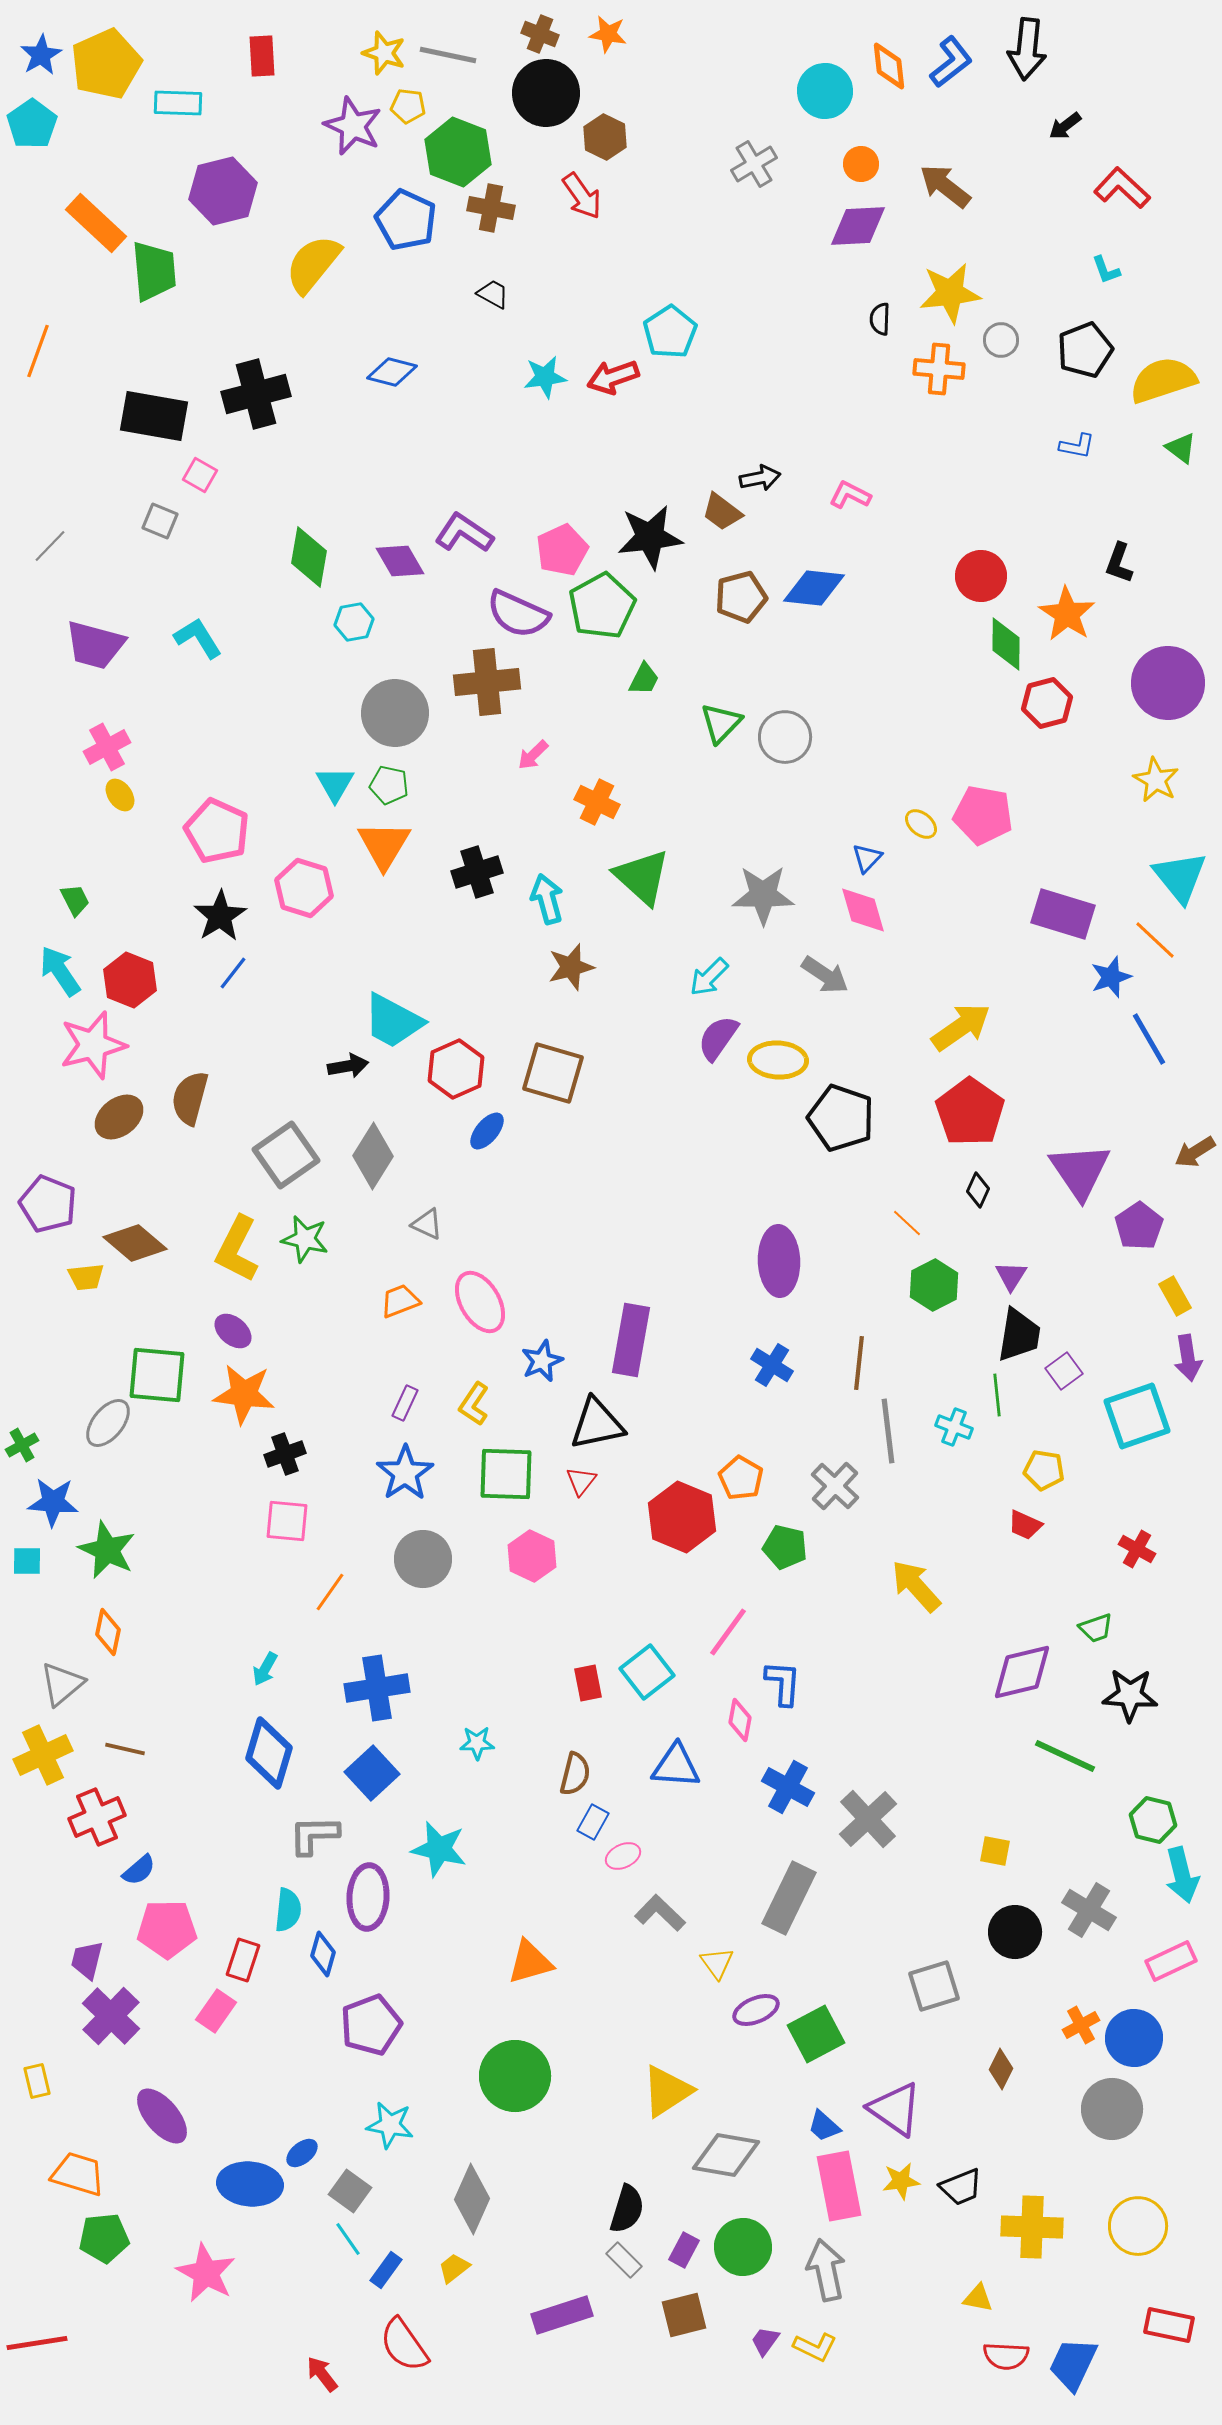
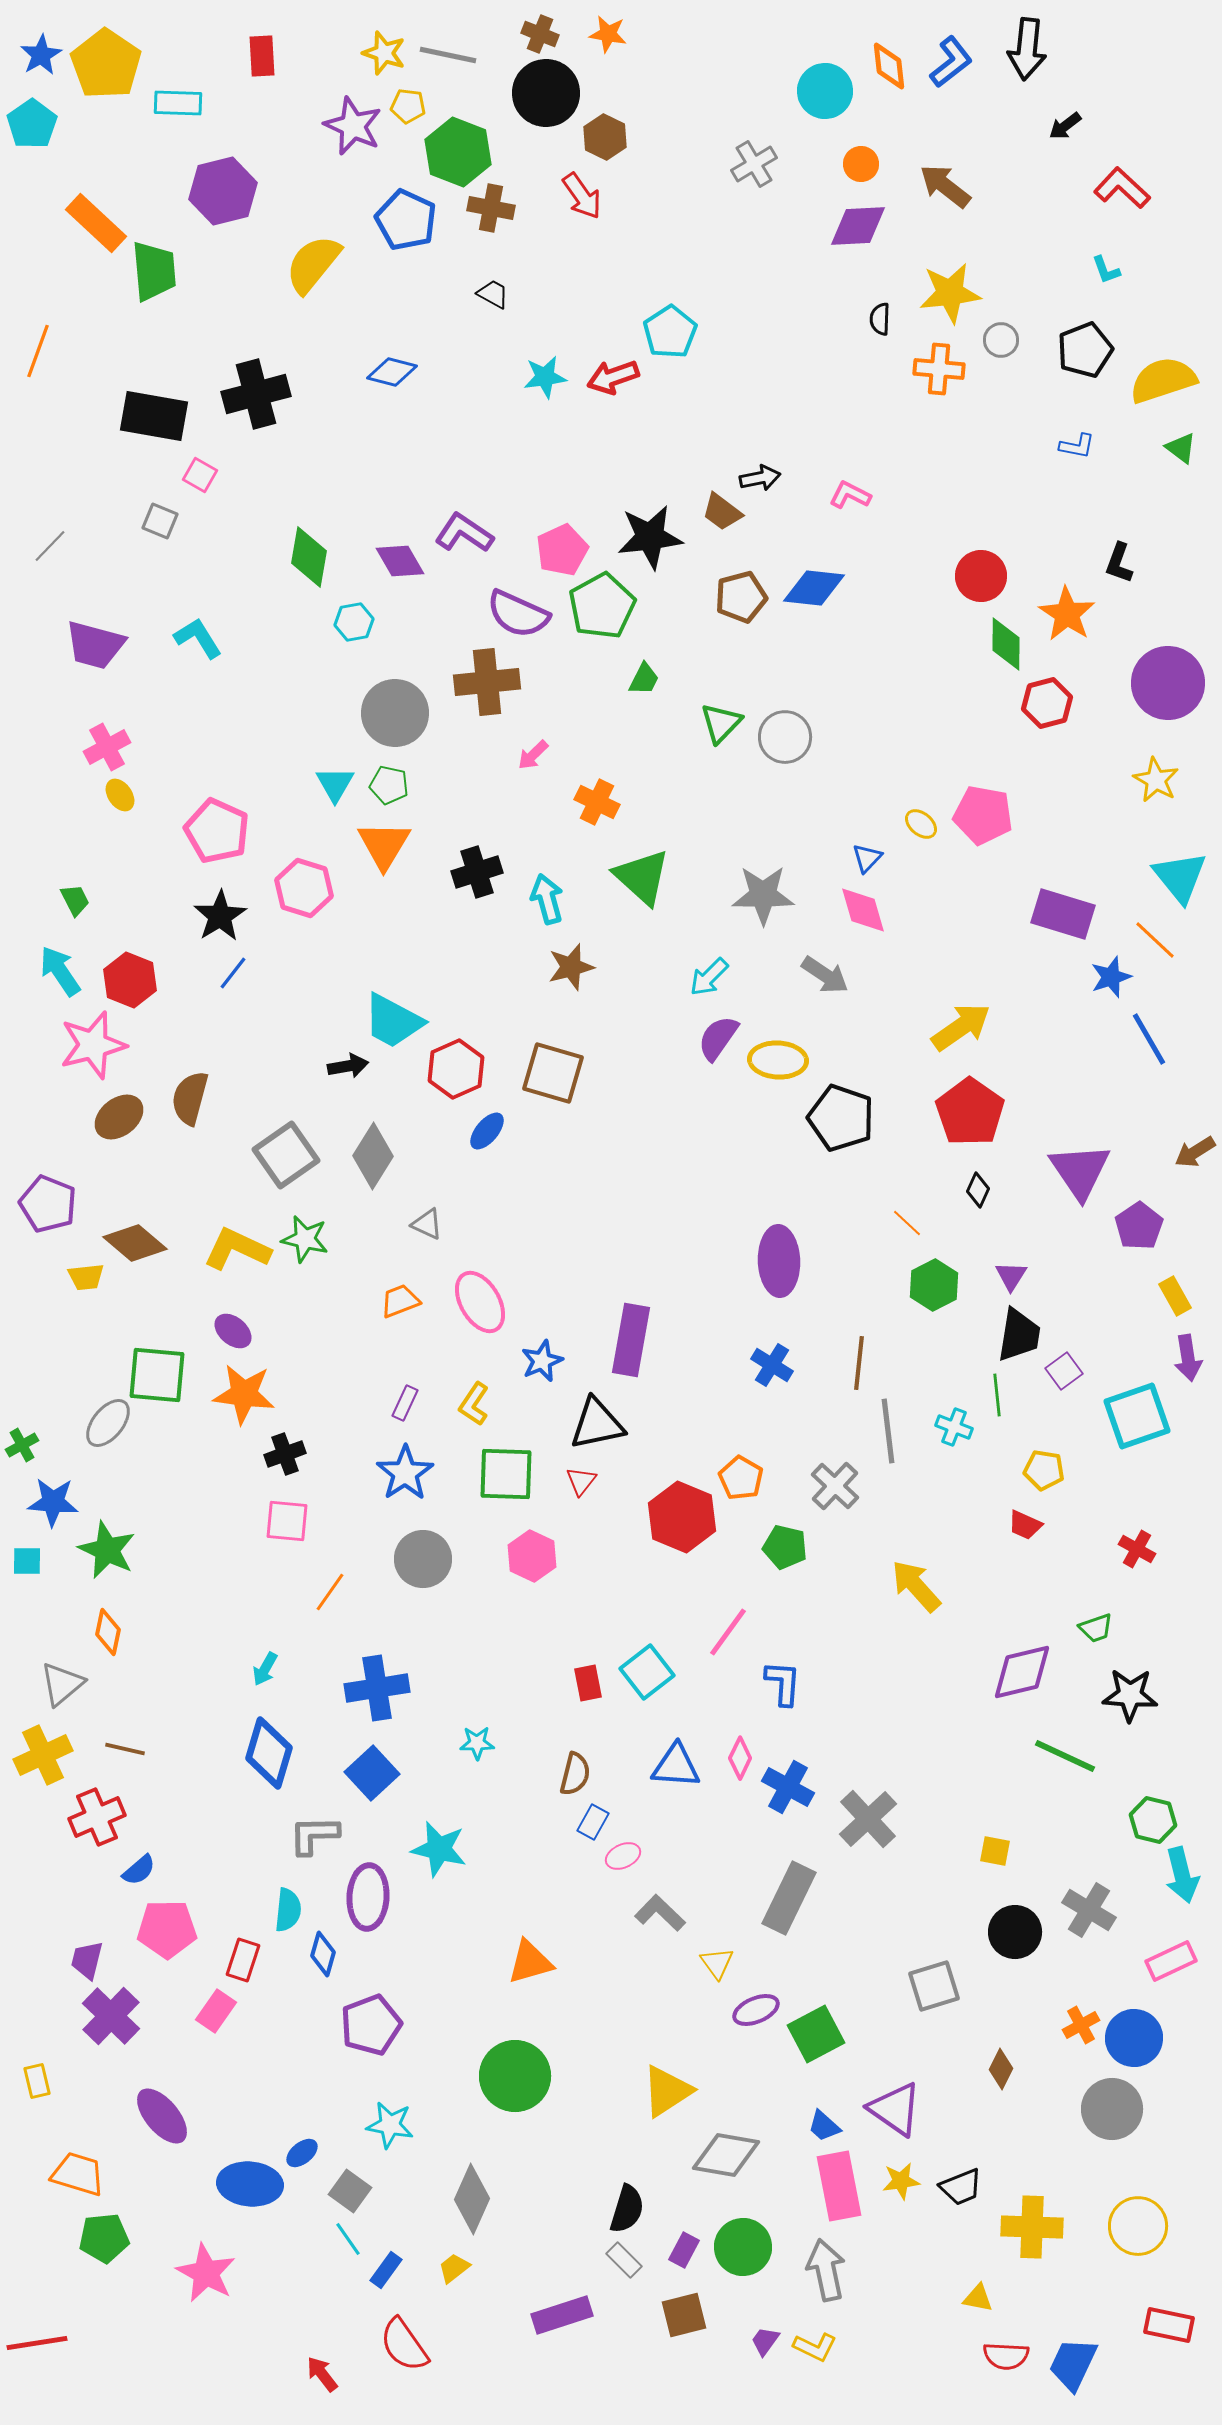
yellow pentagon at (106, 64): rotated 14 degrees counterclockwise
yellow L-shape at (237, 1249): rotated 88 degrees clockwise
pink diamond at (740, 1720): moved 38 px down; rotated 15 degrees clockwise
